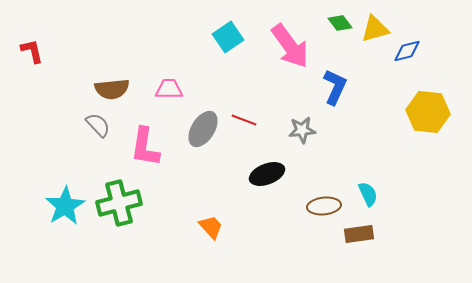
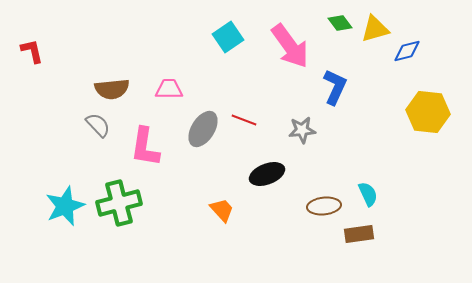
cyan star: rotated 9 degrees clockwise
orange trapezoid: moved 11 px right, 17 px up
